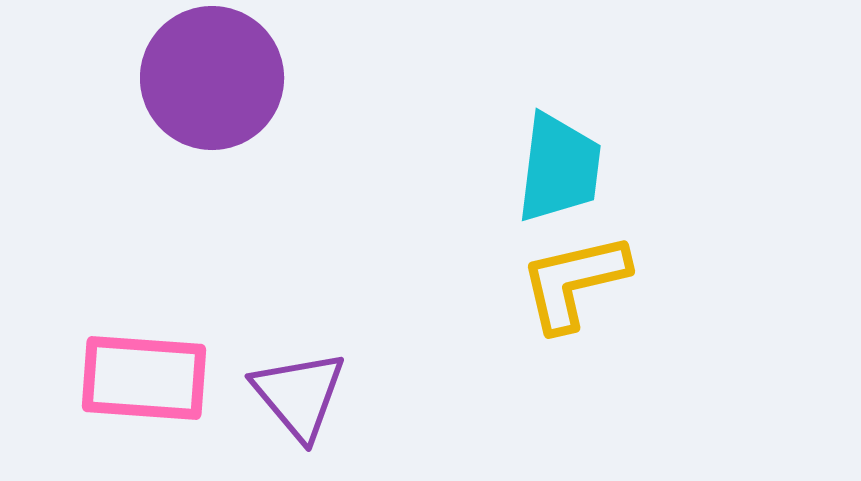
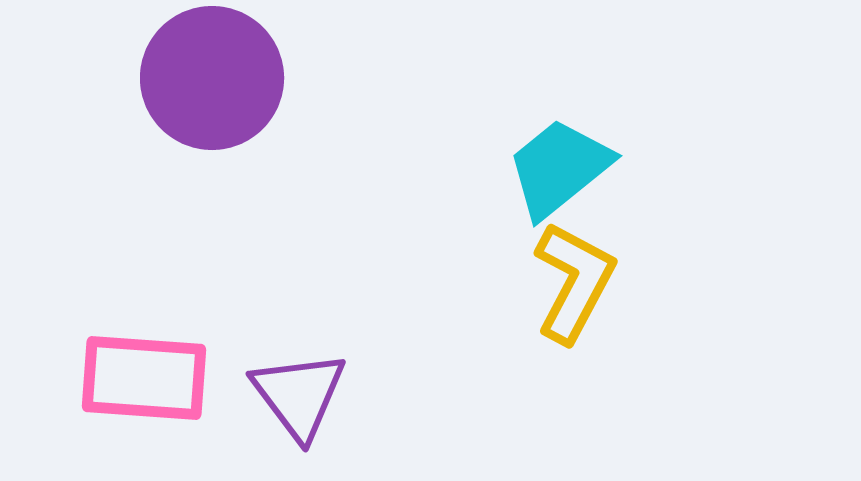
cyan trapezoid: rotated 136 degrees counterclockwise
yellow L-shape: rotated 131 degrees clockwise
purple triangle: rotated 3 degrees clockwise
